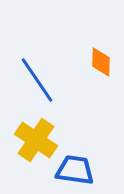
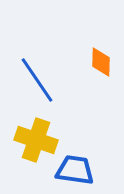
yellow cross: rotated 15 degrees counterclockwise
